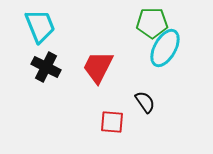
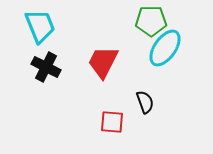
green pentagon: moved 1 px left, 2 px up
cyan ellipse: rotated 6 degrees clockwise
red trapezoid: moved 5 px right, 5 px up
black semicircle: rotated 15 degrees clockwise
